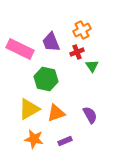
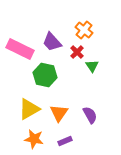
orange cross: moved 2 px right; rotated 24 degrees counterclockwise
purple trapezoid: moved 1 px right; rotated 20 degrees counterclockwise
red cross: rotated 24 degrees counterclockwise
green hexagon: moved 1 px left, 4 px up
orange triangle: moved 3 px right; rotated 36 degrees counterclockwise
